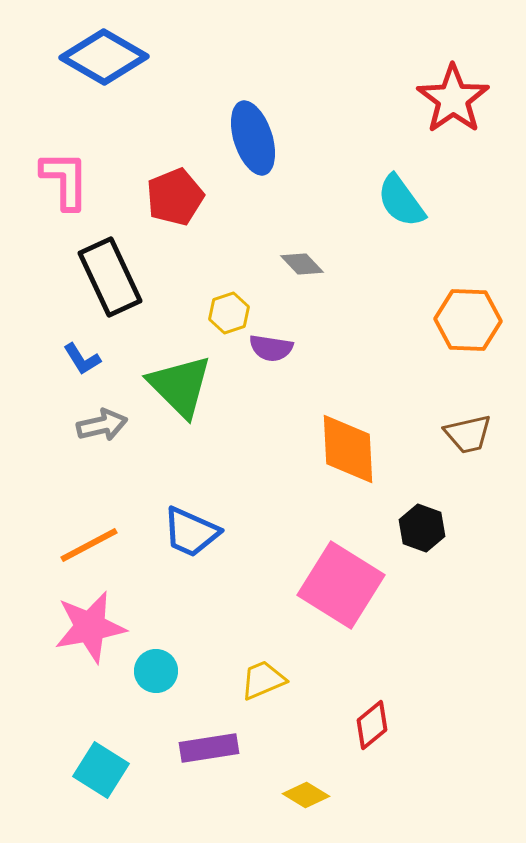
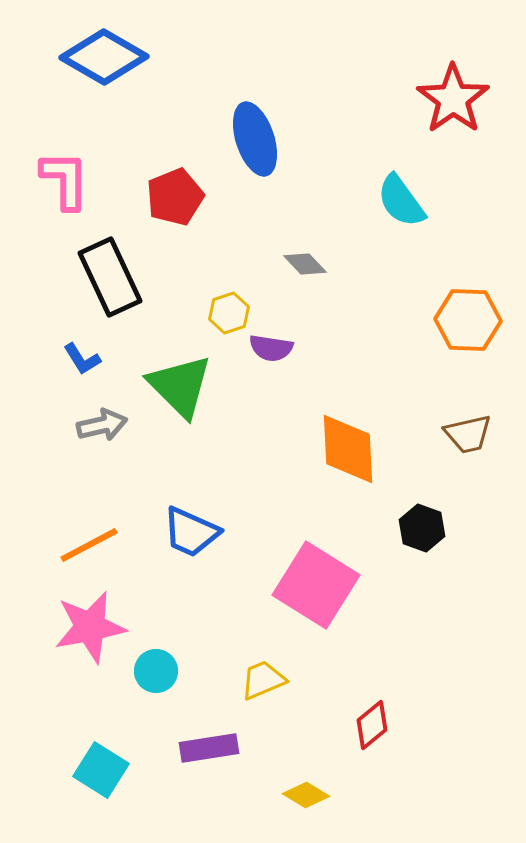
blue ellipse: moved 2 px right, 1 px down
gray diamond: moved 3 px right
pink square: moved 25 px left
